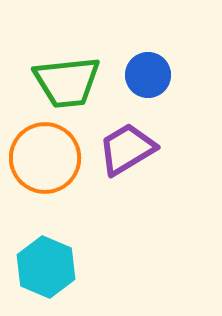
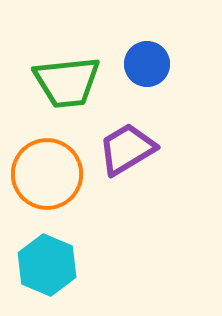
blue circle: moved 1 px left, 11 px up
orange circle: moved 2 px right, 16 px down
cyan hexagon: moved 1 px right, 2 px up
